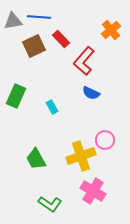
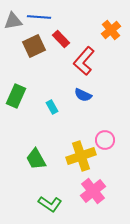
blue semicircle: moved 8 px left, 2 px down
pink cross: rotated 20 degrees clockwise
